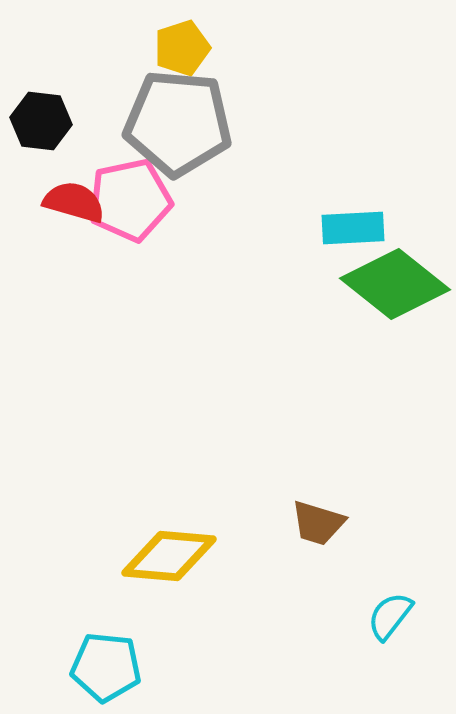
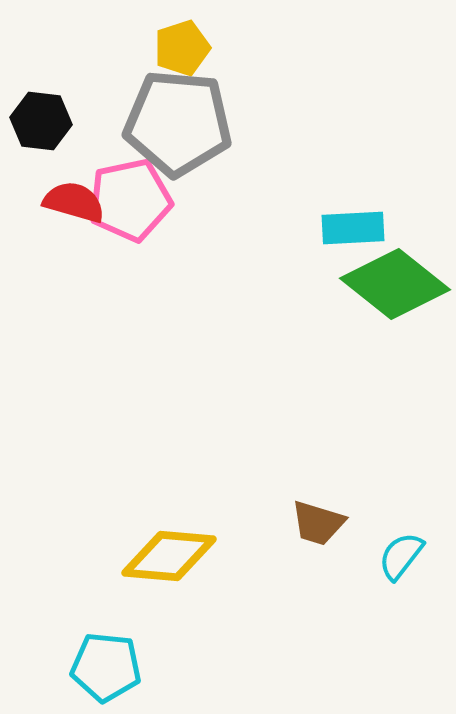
cyan semicircle: moved 11 px right, 60 px up
